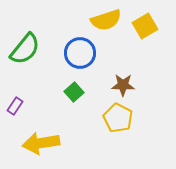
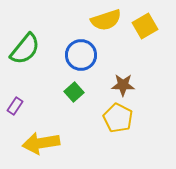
blue circle: moved 1 px right, 2 px down
